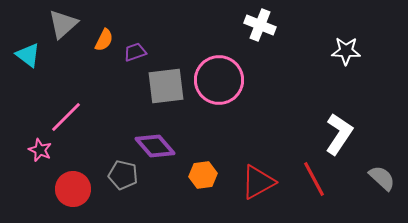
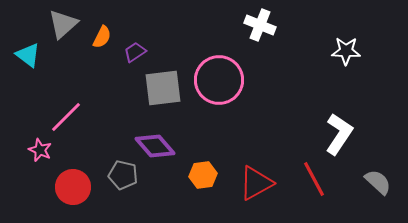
orange semicircle: moved 2 px left, 3 px up
purple trapezoid: rotated 15 degrees counterclockwise
gray square: moved 3 px left, 2 px down
gray semicircle: moved 4 px left, 4 px down
red triangle: moved 2 px left, 1 px down
red circle: moved 2 px up
